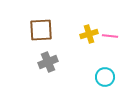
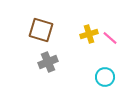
brown square: rotated 20 degrees clockwise
pink line: moved 2 px down; rotated 35 degrees clockwise
